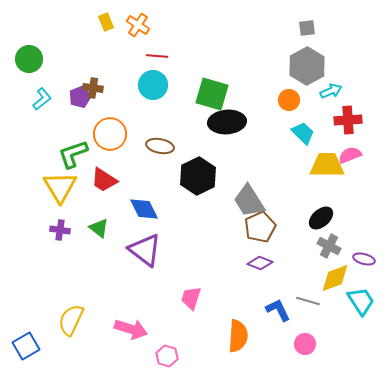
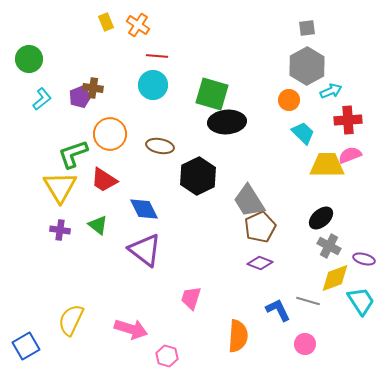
green triangle at (99, 228): moved 1 px left, 3 px up
